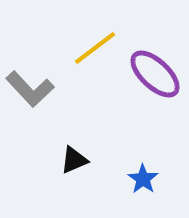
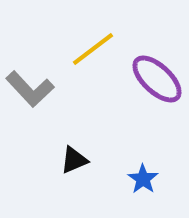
yellow line: moved 2 px left, 1 px down
purple ellipse: moved 2 px right, 5 px down
